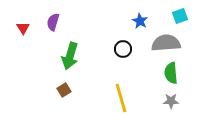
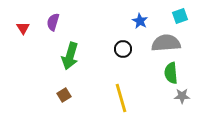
brown square: moved 5 px down
gray star: moved 11 px right, 5 px up
